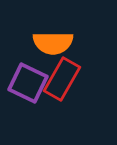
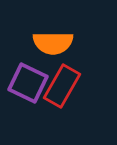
red rectangle: moved 7 px down
